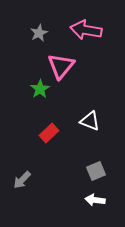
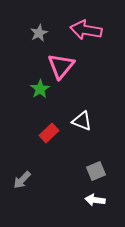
white triangle: moved 8 px left
